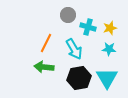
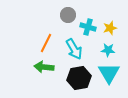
cyan star: moved 1 px left, 1 px down
cyan triangle: moved 2 px right, 5 px up
